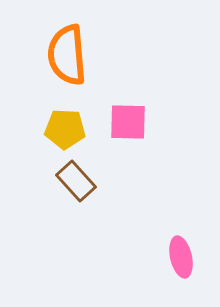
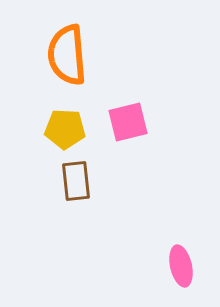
pink square: rotated 15 degrees counterclockwise
brown rectangle: rotated 36 degrees clockwise
pink ellipse: moved 9 px down
